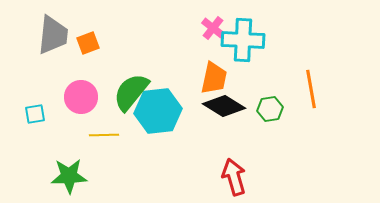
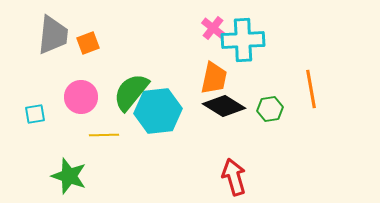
cyan cross: rotated 6 degrees counterclockwise
green star: rotated 21 degrees clockwise
